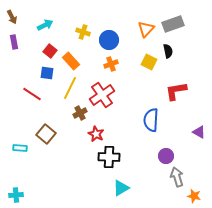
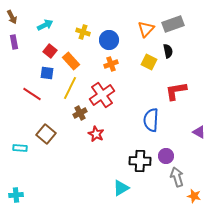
black cross: moved 31 px right, 4 px down
